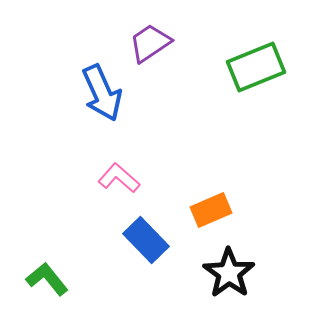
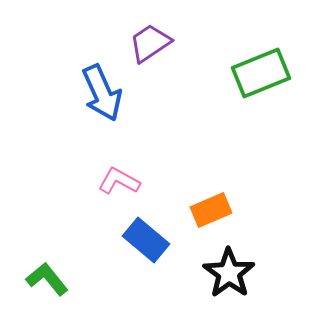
green rectangle: moved 5 px right, 6 px down
pink L-shape: moved 3 px down; rotated 12 degrees counterclockwise
blue rectangle: rotated 6 degrees counterclockwise
